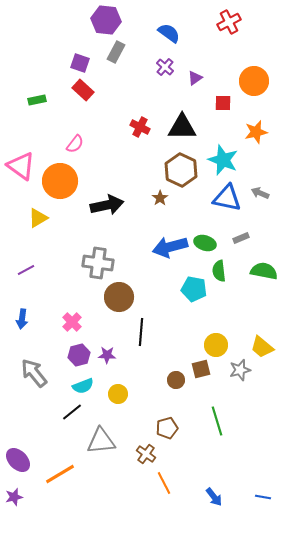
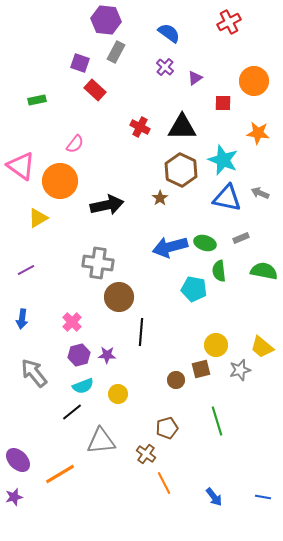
red rectangle at (83, 90): moved 12 px right
orange star at (256, 132): moved 2 px right, 1 px down; rotated 20 degrees clockwise
